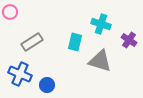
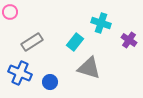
cyan cross: moved 1 px up
cyan rectangle: rotated 24 degrees clockwise
gray triangle: moved 11 px left, 7 px down
blue cross: moved 1 px up
blue circle: moved 3 px right, 3 px up
